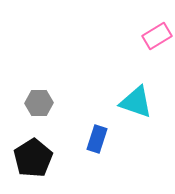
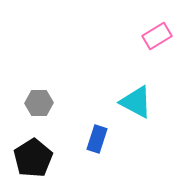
cyan triangle: rotated 9 degrees clockwise
